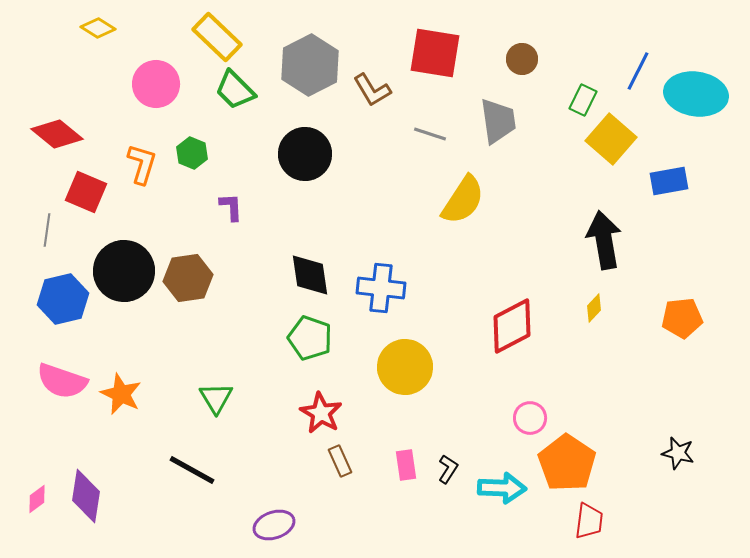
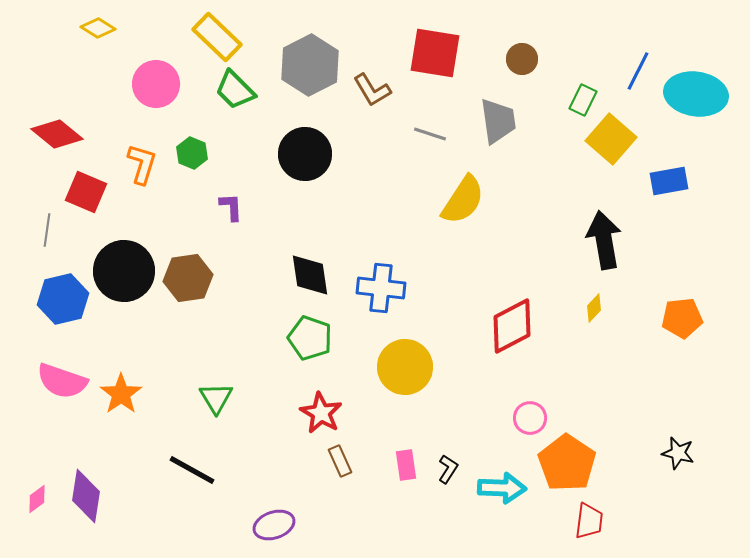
orange star at (121, 394): rotated 12 degrees clockwise
